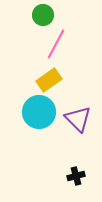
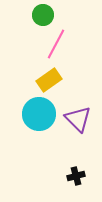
cyan circle: moved 2 px down
